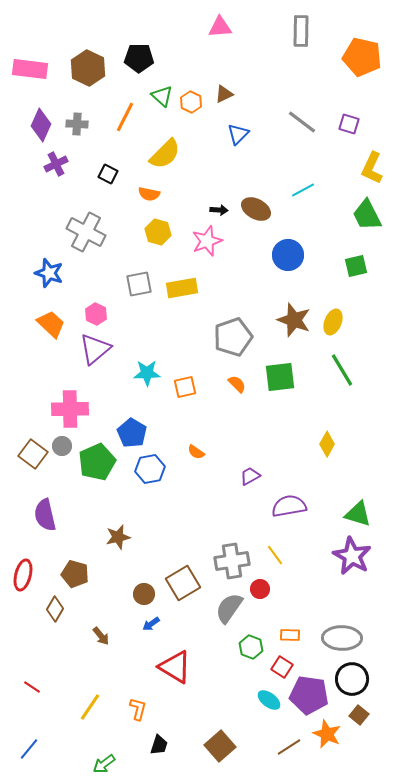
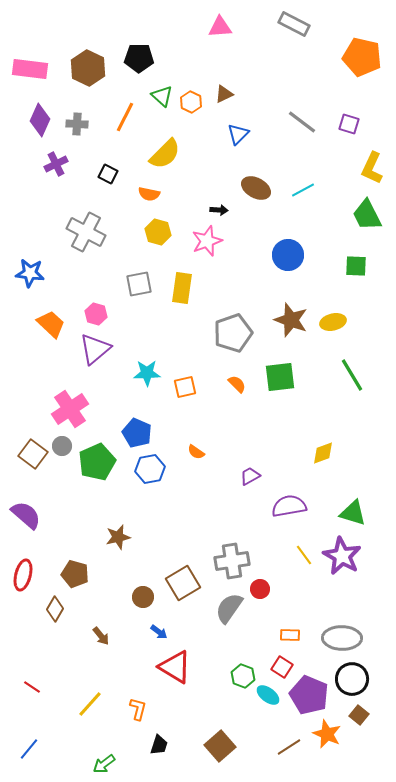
gray rectangle at (301, 31): moved 7 px left, 7 px up; rotated 64 degrees counterclockwise
purple diamond at (41, 125): moved 1 px left, 5 px up
brown ellipse at (256, 209): moved 21 px up
green square at (356, 266): rotated 15 degrees clockwise
blue star at (49, 273): moved 19 px left; rotated 12 degrees counterclockwise
yellow rectangle at (182, 288): rotated 72 degrees counterclockwise
pink hexagon at (96, 314): rotated 10 degrees counterclockwise
brown star at (294, 320): moved 3 px left
yellow ellipse at (333, 322): rotated 55 degrees clockwise
gray pentagon at (233, 337): moved 4 px up
green line at (342, 370): moved 10 px right, 5 px down
pink cross at (70, 409): rotated 33 degrees counterclockwise
blue pentagon at (132, 433): moved 5 px right; rotated 8 degrees counterclockwise
yellow diamond at (327, 444): moved 4 px left, 9 px down; rotated 40 degrees clockwise
green triangle at (358, 514): moved 5 px left, 1 px up
purple semicircle at (45, 515): moved 19 px left; rotated 144 degrees clockwise
yellow line at (275, 555): moved 29 px right
purple star at (352, 556): moved 10 px left
brown circle at (144, 594): moved 1 px left, 3 px down
blue arrow at (151, 624): moved 8 px right, 8 px down; rotated 108 degrees counterclockwise
green hexagon at (251, 647): moved 8 px left, 29 px down
purple pentagon at (309, 695): rotated 15 degrees clockwise
cyan ellipse at (269, 700): moved 1 px left, 5 px up
yellow line at (90, 707): moved 3 px up; rotated 8 degrees clockwise
